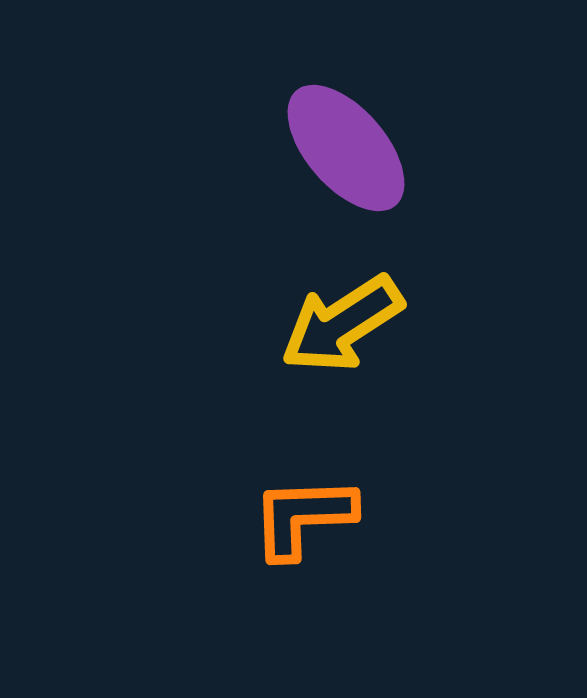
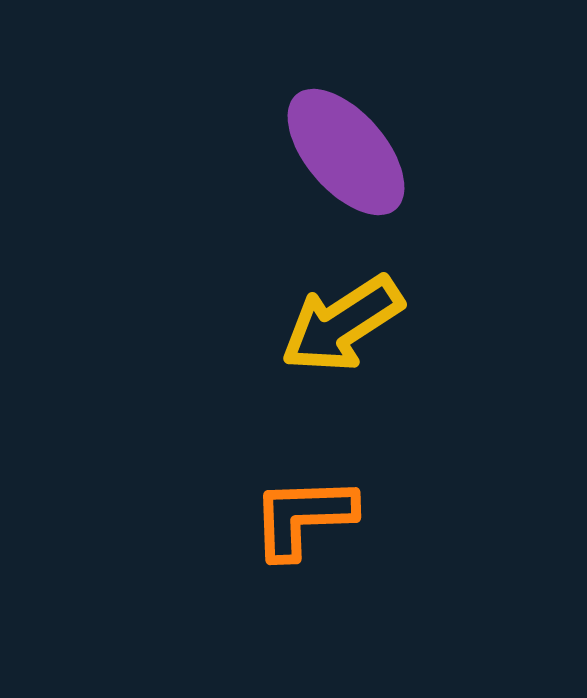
purple ellipse: moved 4 px down
